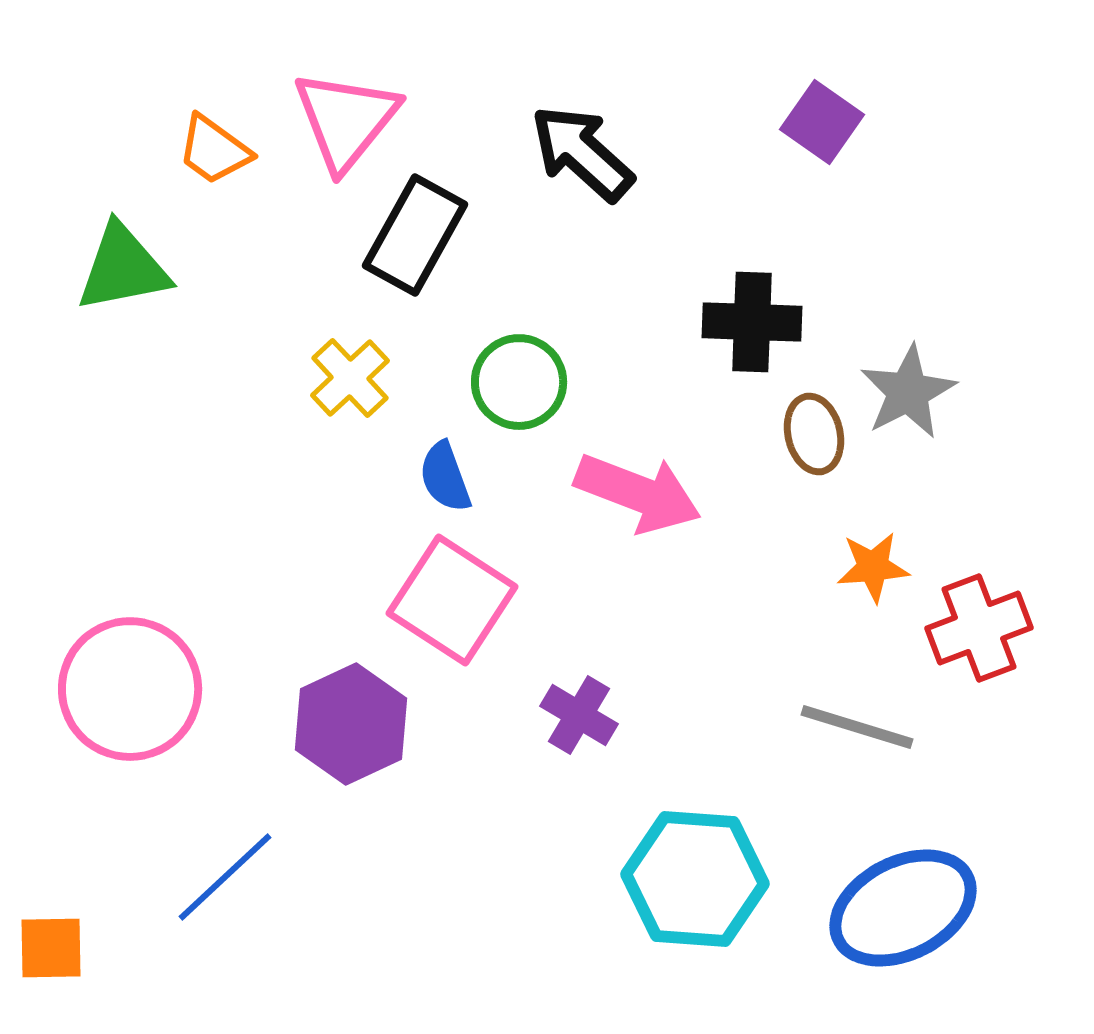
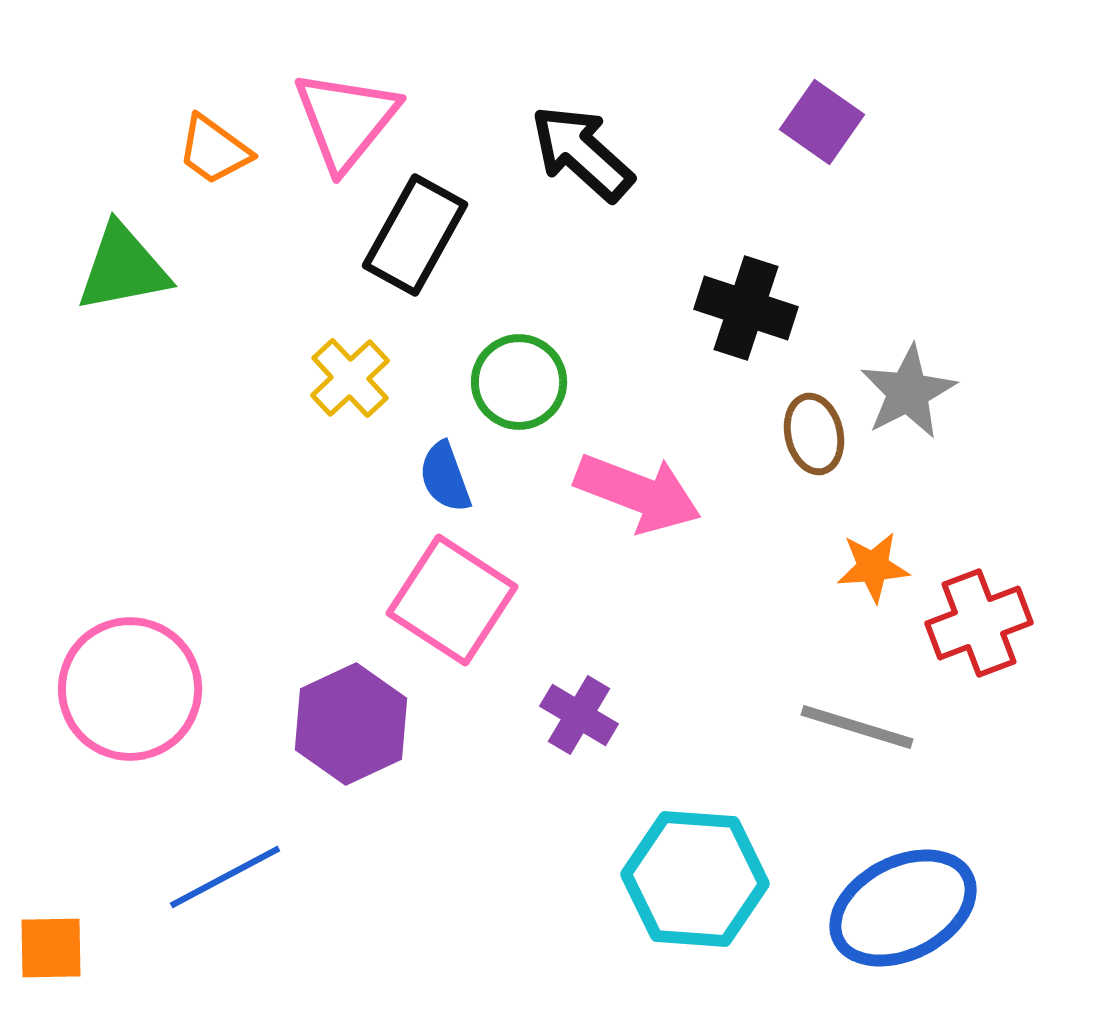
black cross: moved 6 px left, 14 px up; rotated 16 degrees clockwise
red cross: moved 5 px up
blue line: rotated 15 degrees clockwise
